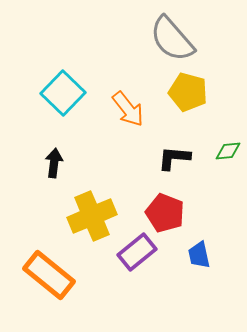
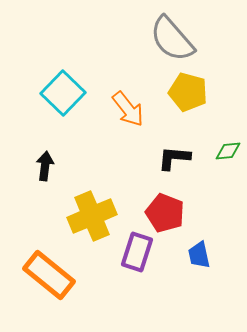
black arrow: moved 9 px left, 3 px down
purple rectangle: rotated 33 degrees counterclockwise
